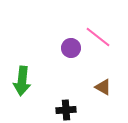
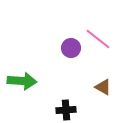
pink line: moved 2 px down
green arrow: rotated 92 degrees counterclockwise
